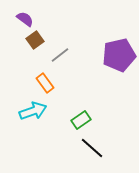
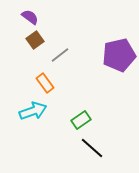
purple semicircle: moved 5 px right, 2 px up
